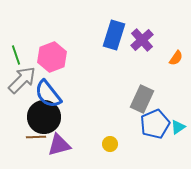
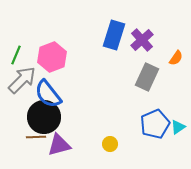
green line: rotated 42 degrees clockwise
gray rectangle: moved 5 px right, 22 px up
